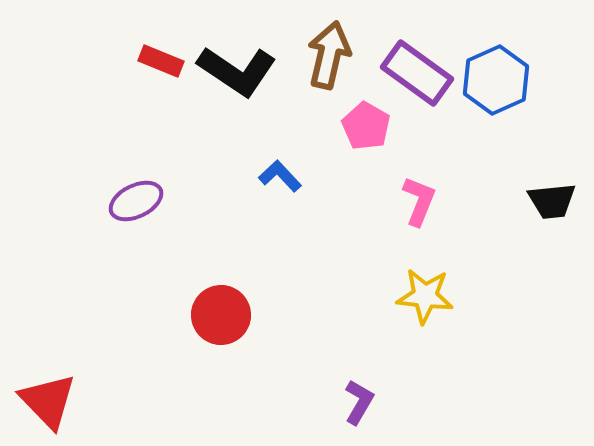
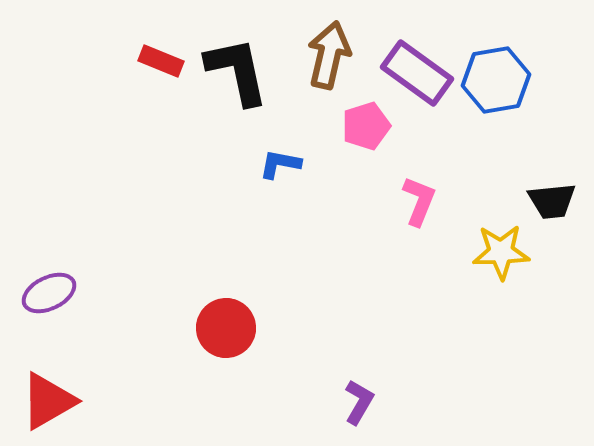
black L-shape: rotated 136 degrees counterclockwise
blue hexagon: rotated 14 degrees clockwise
pink pentagon: rotated 24 degrees clockwise
blue L-shape: moved 12 px up; rotated 36 degrees counterclockwise
purple ellipse: moved 87 px left, 92 px down
yellow star: moved 76 px right, 44 px up; rotated 8 degrees counterclockwise
red circle: moved 5 px right, 13 px down
red triangle: rotated 44 degrees clockwise
